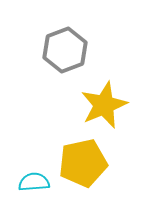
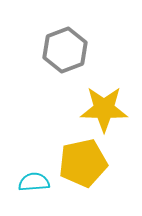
yellow star: moved 4 px down; rotated 24 degrees clockwise
